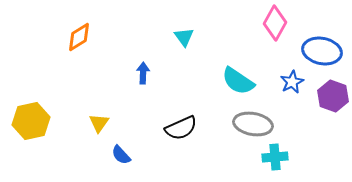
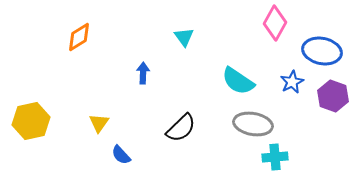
black semicircle: rotated 20 degrees counterclockwise
